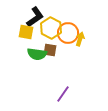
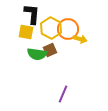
black L-shape: moved 3 px left, 3 px up; rotated 50 degrees counterclockwise
orange circle: moved 4 px up
yellow arrow: rotated 88 degrees clockwise
brown square: rotated 32 degrees counterclockwise
purple line: rotated 12 degrees counterclockwise
